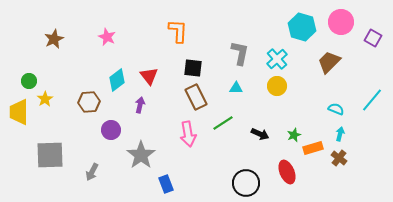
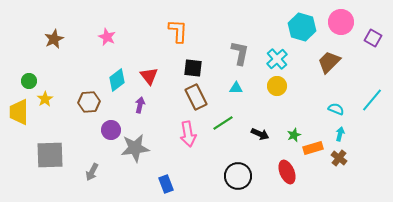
gray star: moved 6 px left, 7 px up; rotated 28 degrees clockwise
black circle: moved 8 px left, 7 px up
